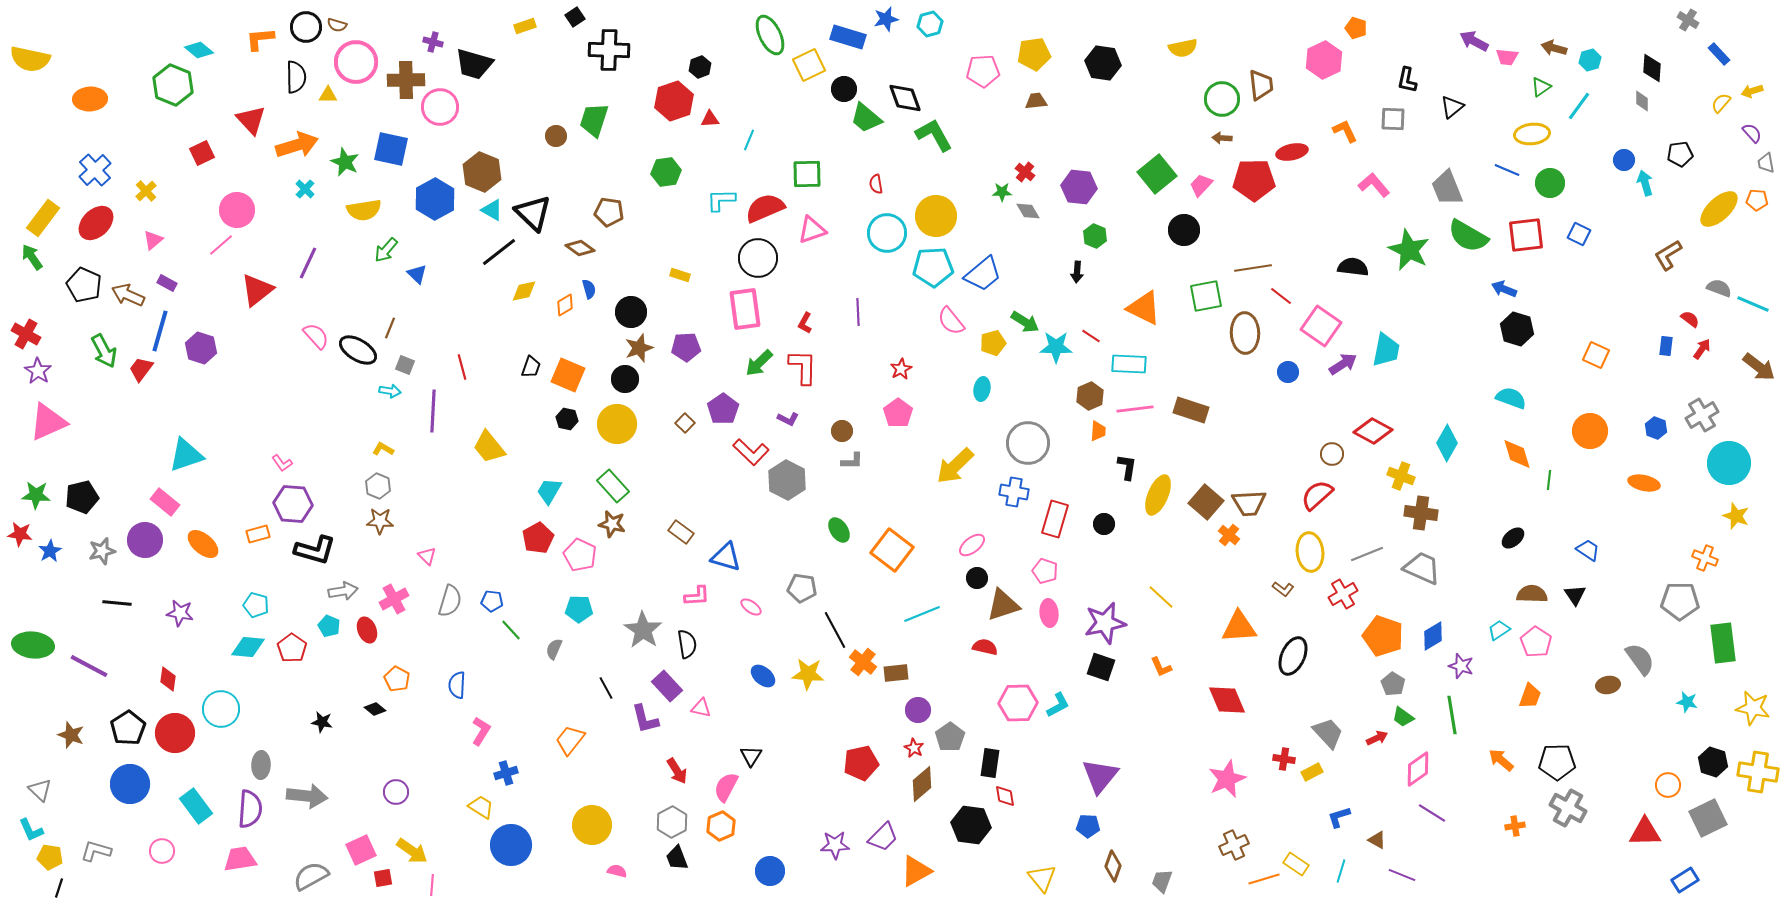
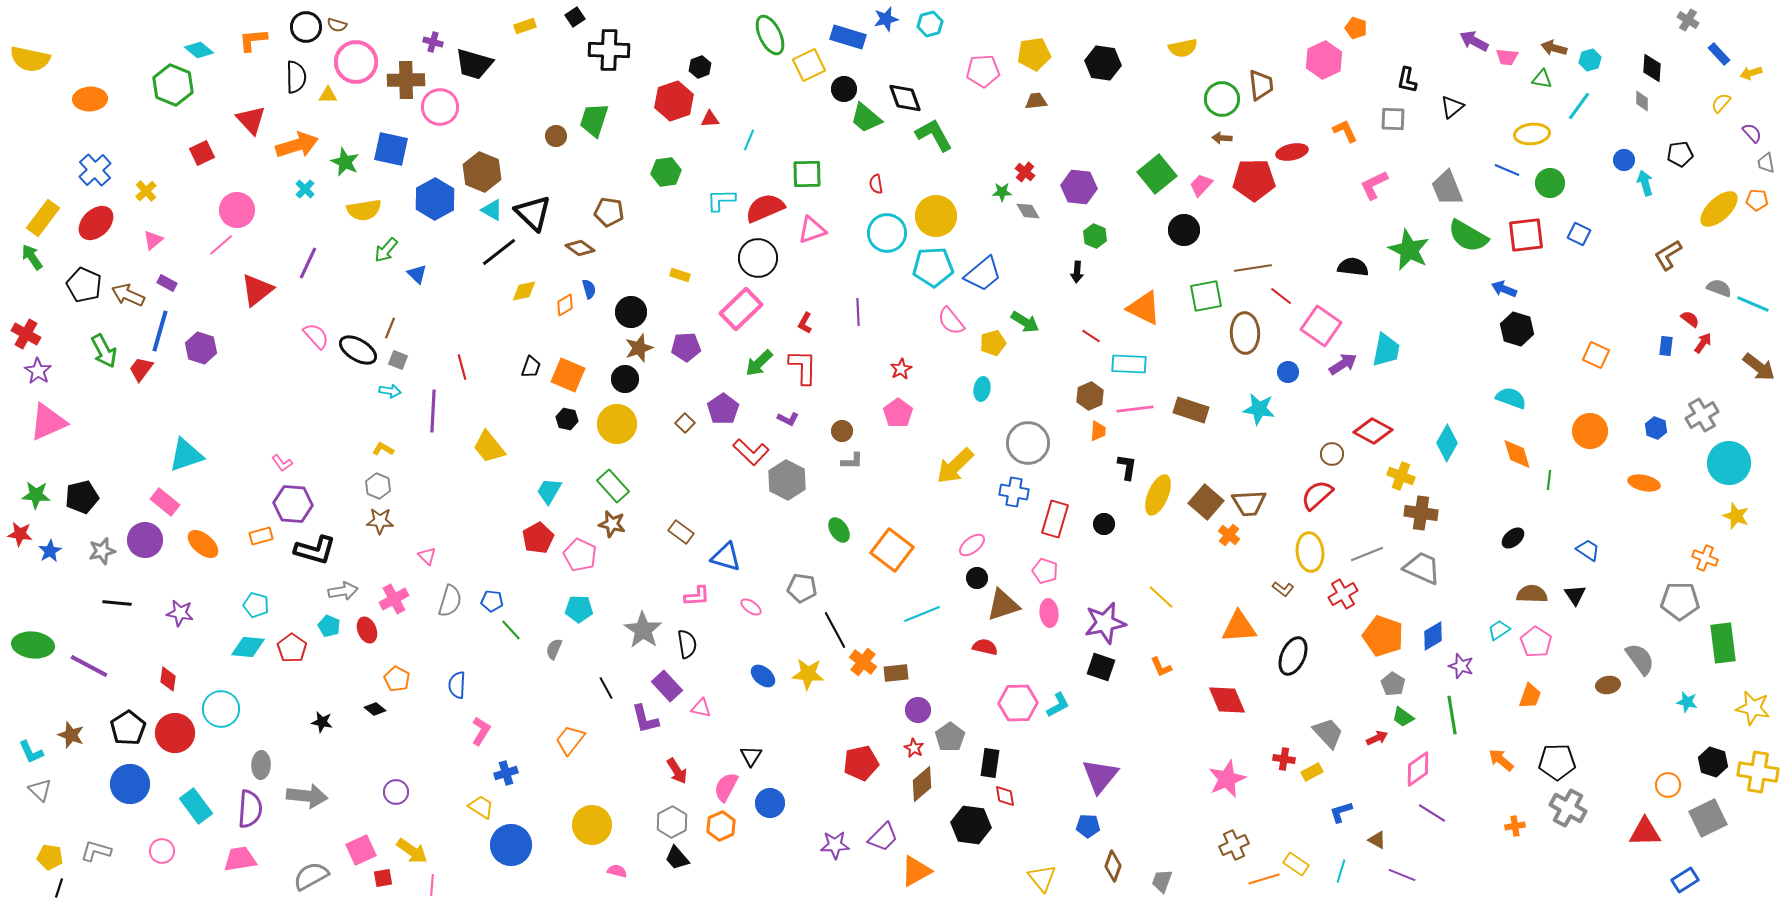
orange L-shape at (260, 39): moved 7 px left, 1 px down
green triangle at (1541, 87): moved 1 px right, 8 px up; rotated 45 degrees clockwise
yellow arrow at (1752, 91): moved 1 px left, 18 px up
pink L-shape at (1374, 185): rotated 76 degrees counterclockwise
pink rectangle at (745, 309): moved 4 px left; rotated 54 degrees clockwise
cyan star at (1056, 347): moved 203 px right, 62 px down; rotated 8 degrees clockwise
red arrow at (1702, 349): moved 1 px right, 6 px up
gray square at (405, 365): moved 7 px left, 5 px up
orange rectangle at (258, 534): moved 3 px right, 2 px down
blue L-shape at (1339, 817): moved 2 px right, 5 px up
cyan L-shape at (31, 830): moved 78 px up
black trapezoid at (677, 858): rotated 20 degrees counterclockwise
blue circle at (770, 871): moved 68 px up
